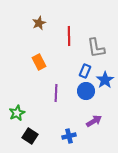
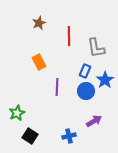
purple line: moved 1 px right, 6 px up
